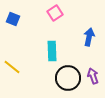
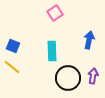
blue square: moved 27 px down
blue arrow: moved 3 px down
purple arrow: rotated 28 degrees clockwise
